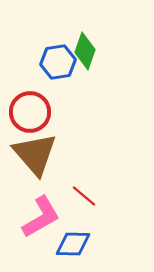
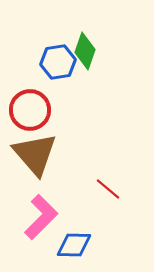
red circle: moved 2 px up
red line: moved 24 px right, 7 px up
pink L-shape: rotated 15 degrees counterclockwise
blue diamond: moved 1 px right, 1 px down
